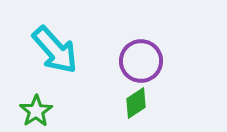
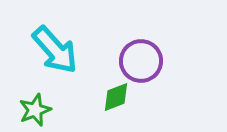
green diamond: moved 20 px left, 6 px up; rotated 12 degrees clockwise
green star: moved 1 px left, 1 px up; rotated 12 degrees clockwise
